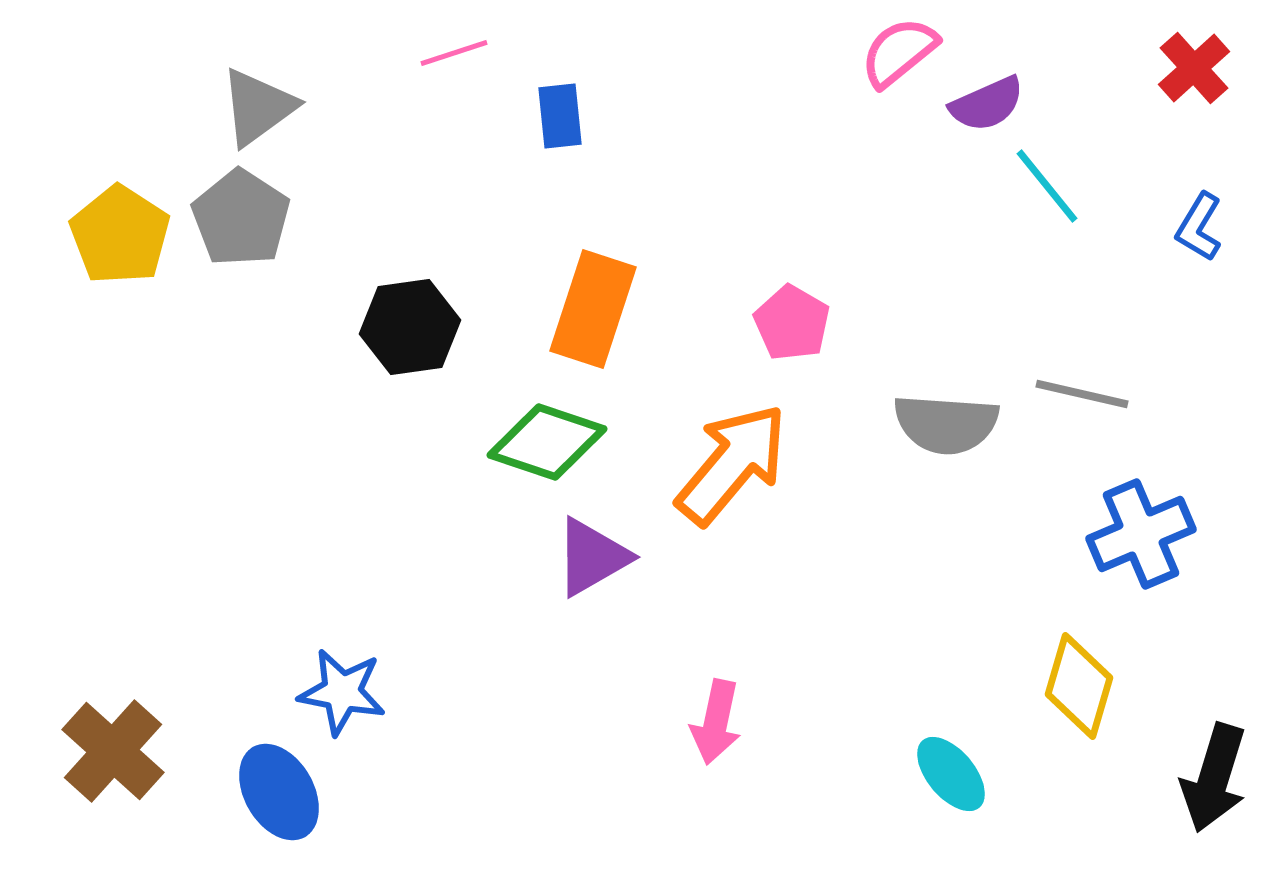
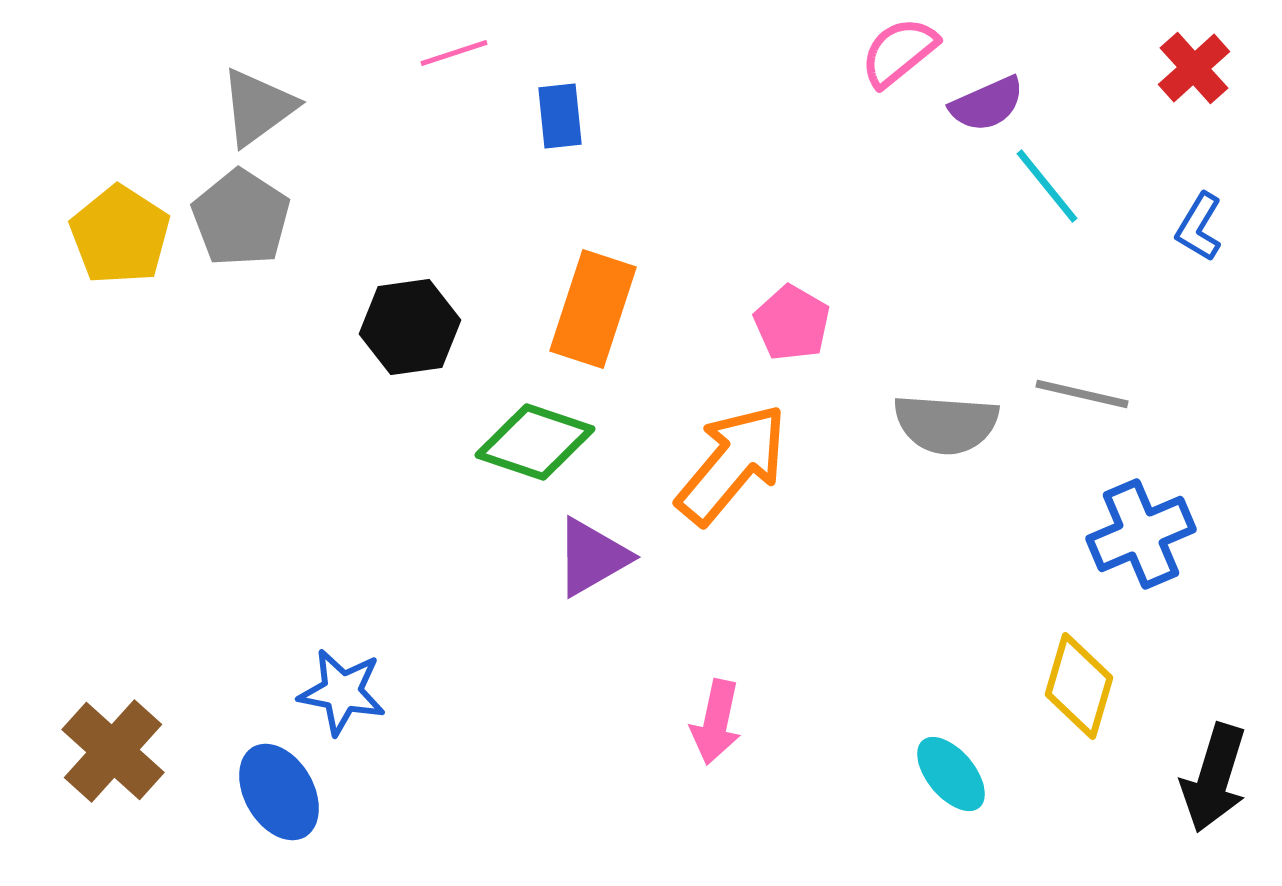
green diamond: moved 12 px left
